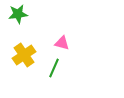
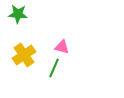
green star: rotated 12 degrees clockwise
pink triangle: moved 4 px down
